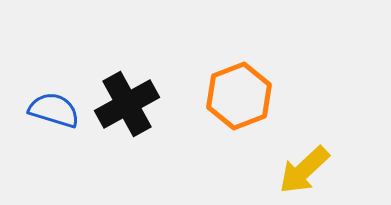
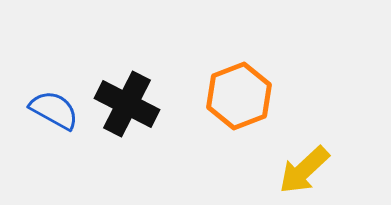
black cross: rotated 34 degrees counterclockwise
blue semicircle: rotated 12 degrees clockwise
